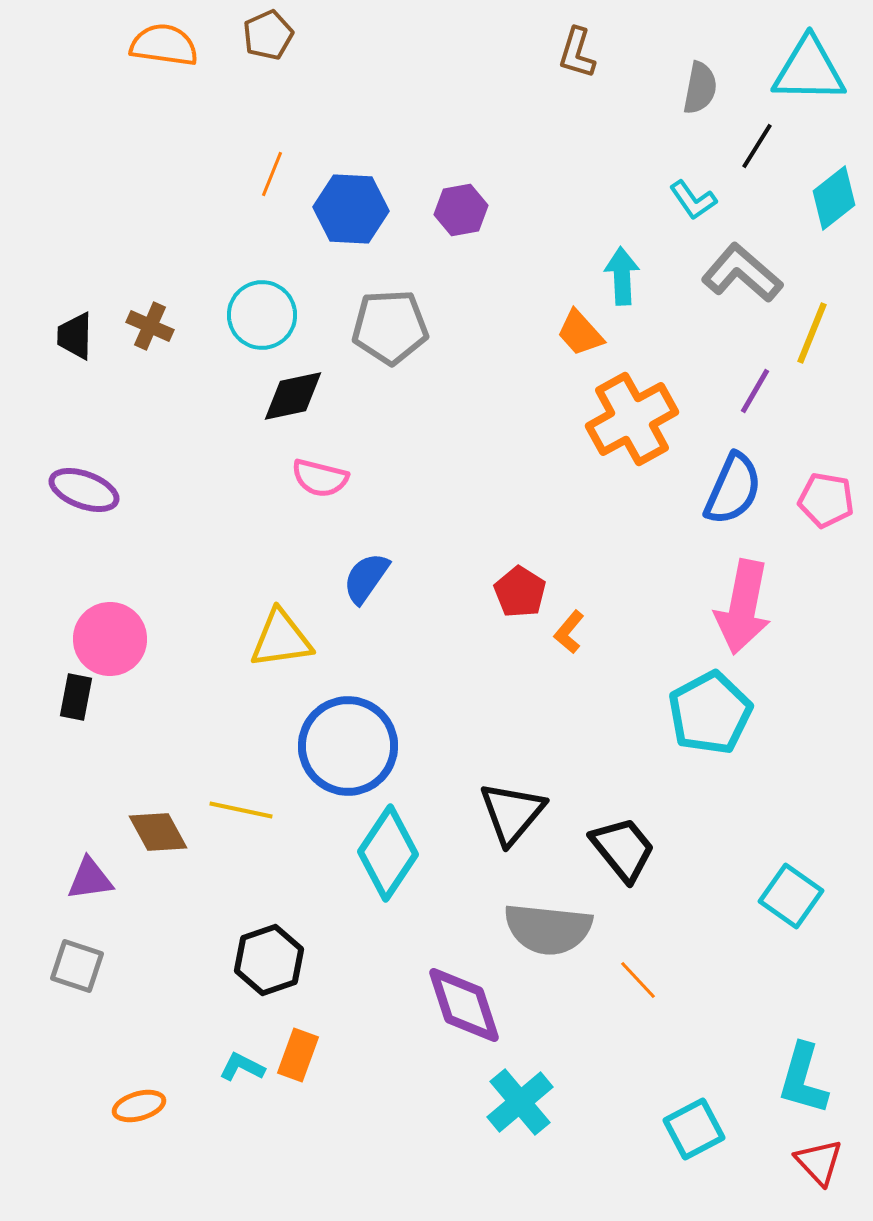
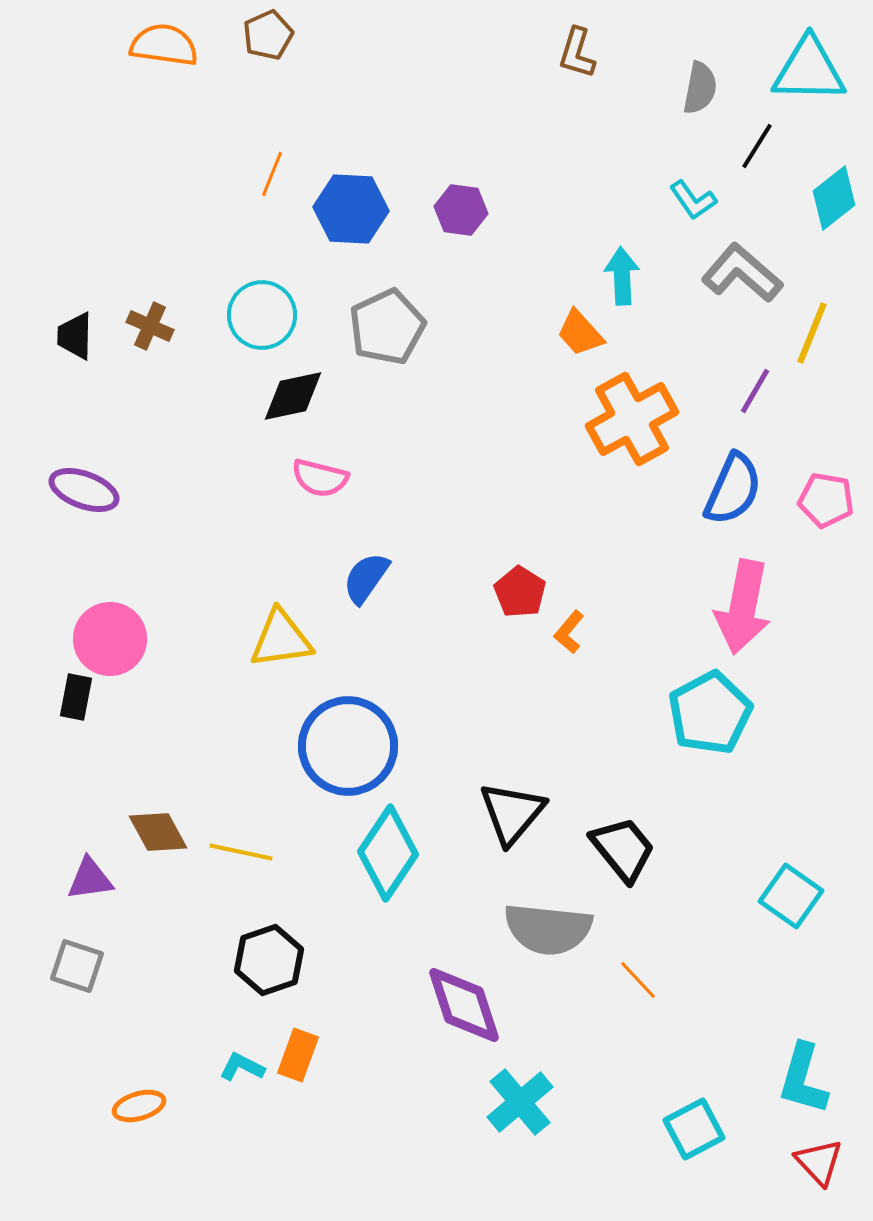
purple hexagon at (461, 210): rotated 18 degrees clockwise
gray pentagon at (390, 327): moved 3 px left; rotated 22 degrees counterclockwise
yellow line at (241, 810): moved 42 px down
